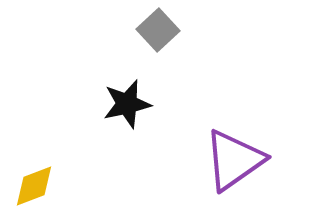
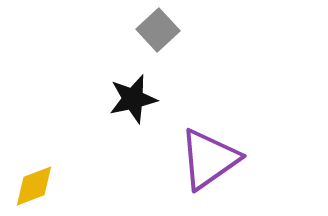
black star: moved 6 px right, 5 px up
purple triangle: moved 25 px left, 1 px up
